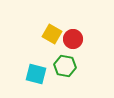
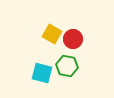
green hexagon: moved 2 px right
cyan square: moved 6 px right, 1 px up
